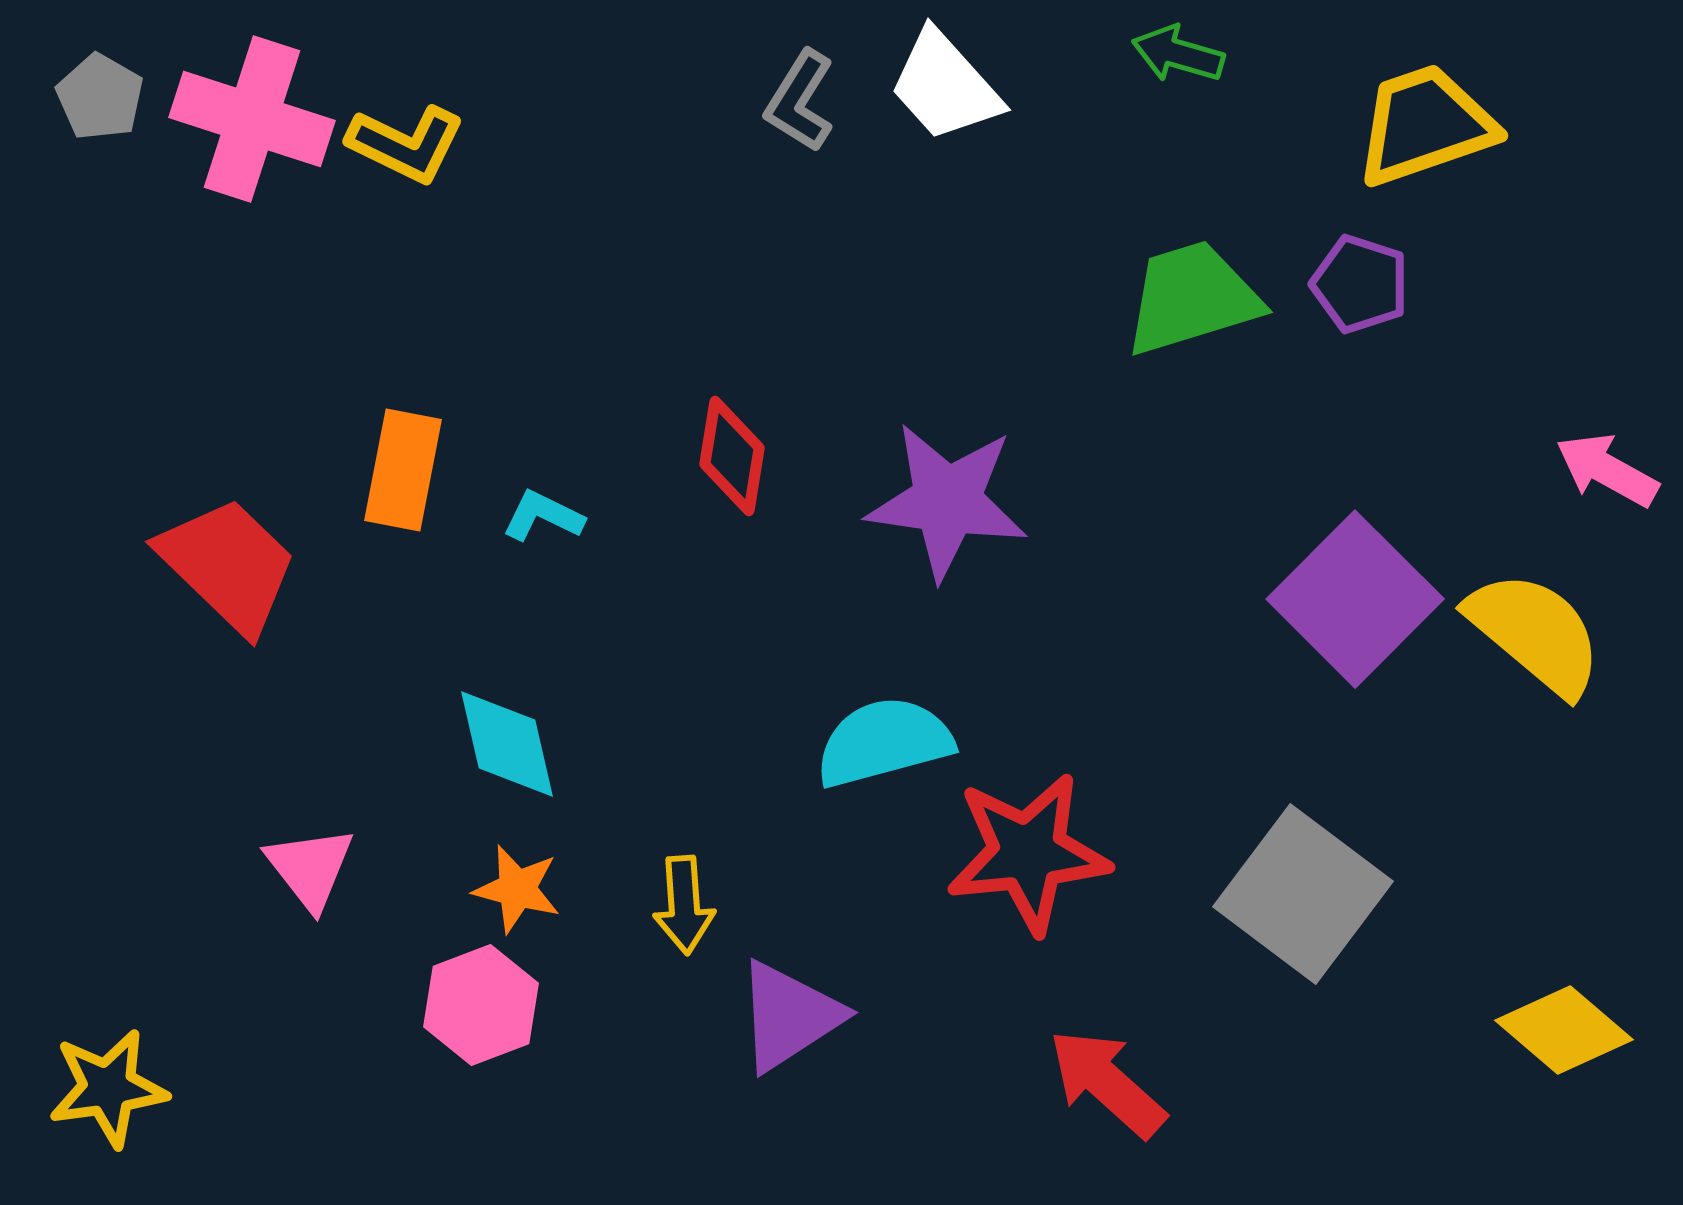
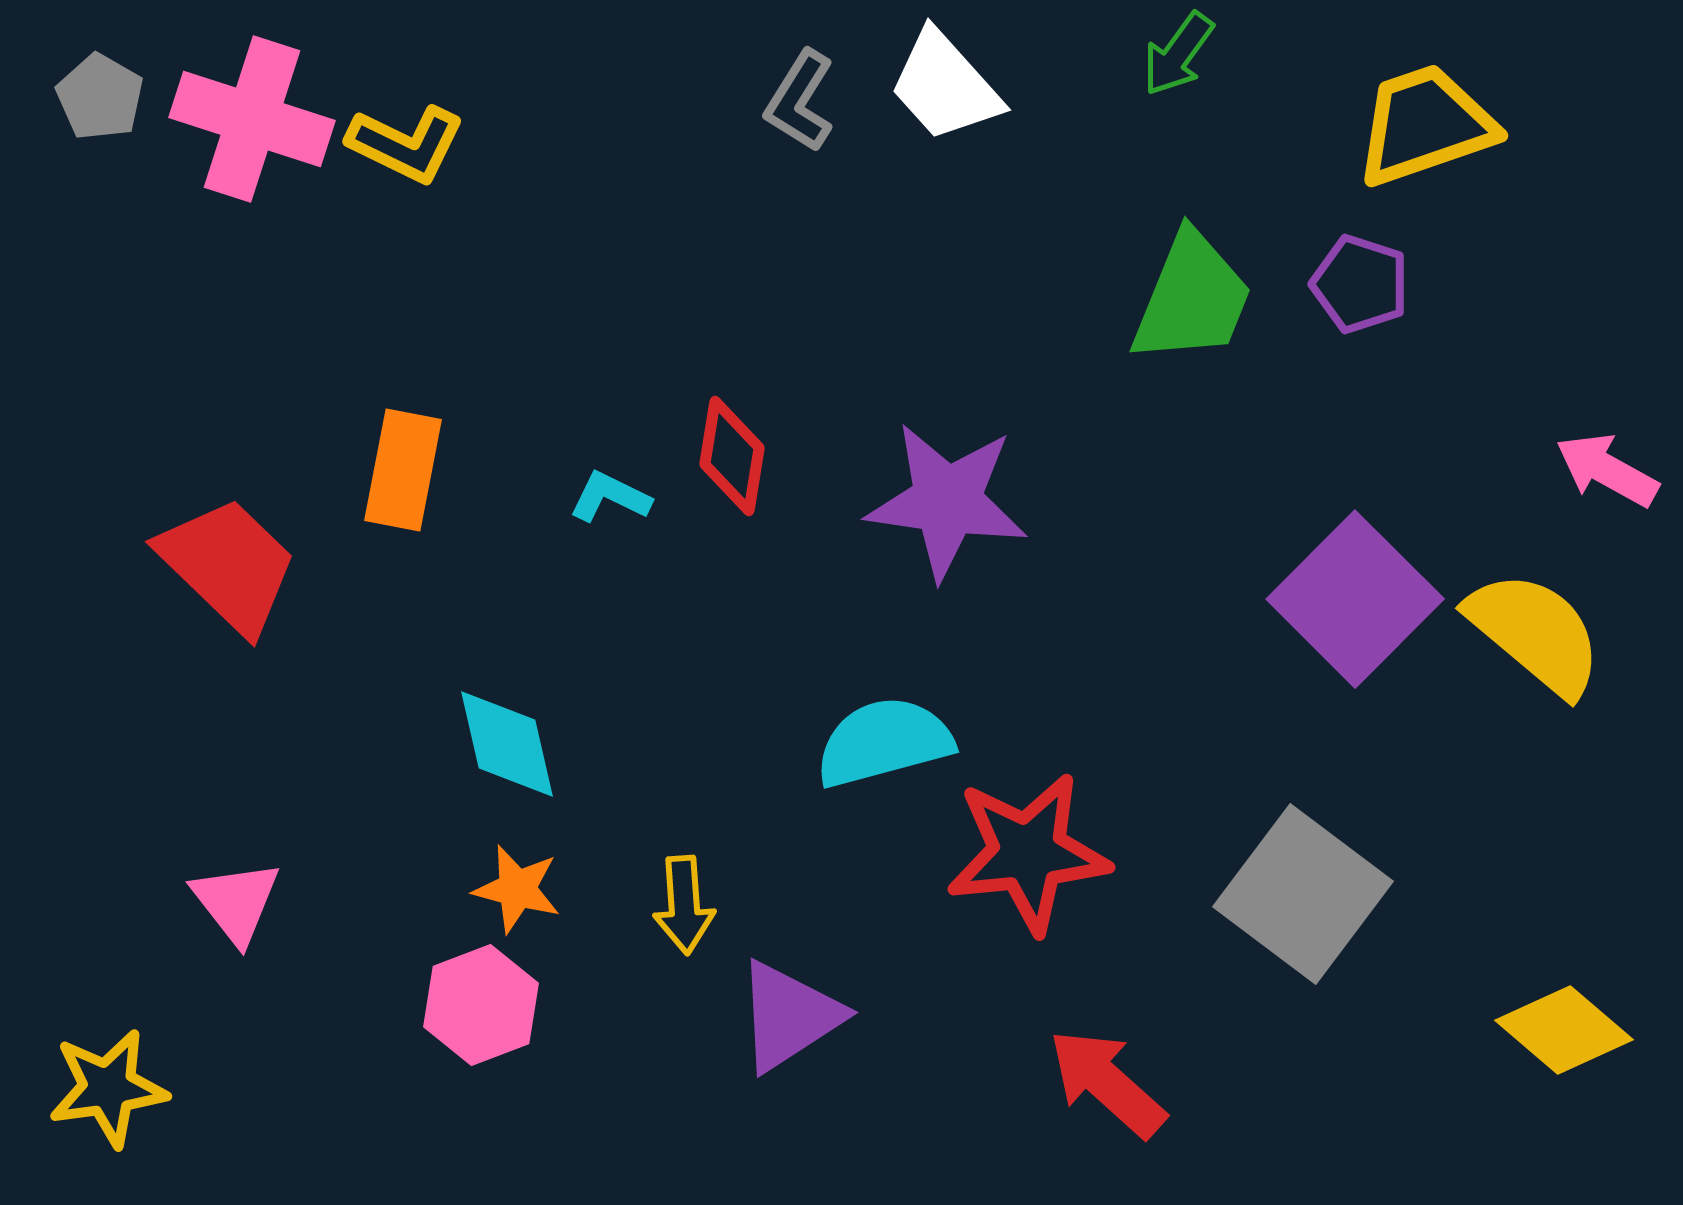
green arrow: rotated 70 degrees counterclockwise
green trapezoid: rotated 129 degrees clockwise
cyan L-shape: moved 67 px right, 19 px up
pink triangle: moved 74 px left, 34 px down
